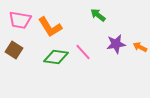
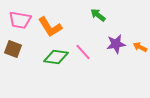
brown square: moved 1 px left, 1 px up; rotated 12 degrees counterclockwise
